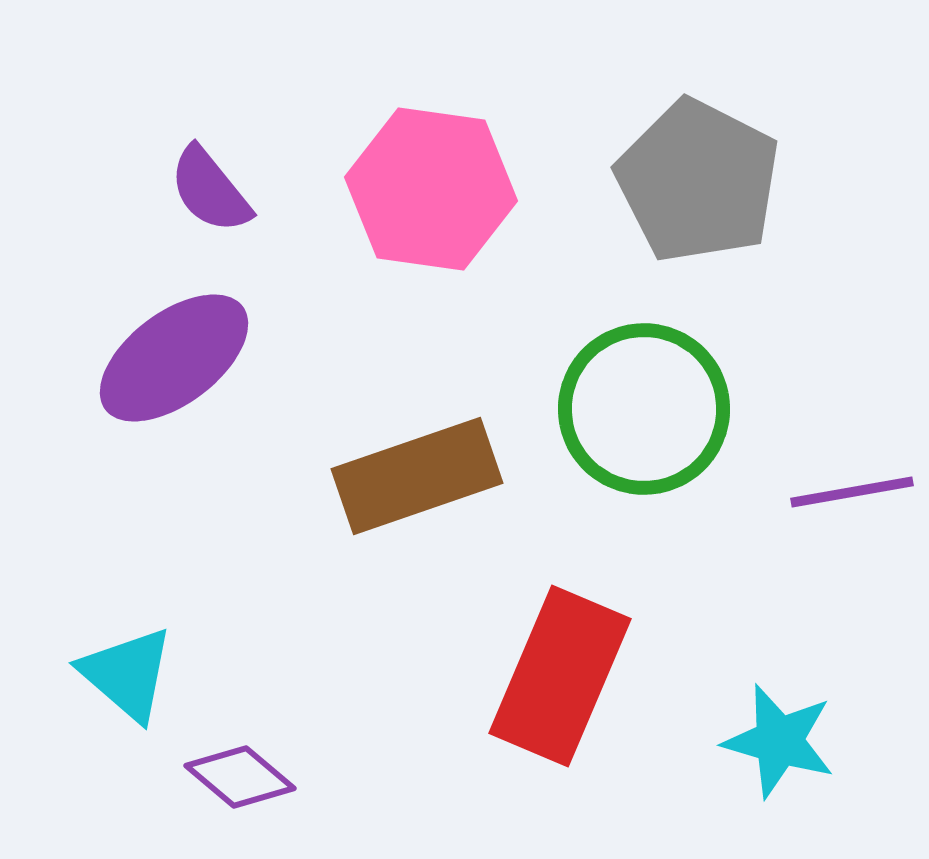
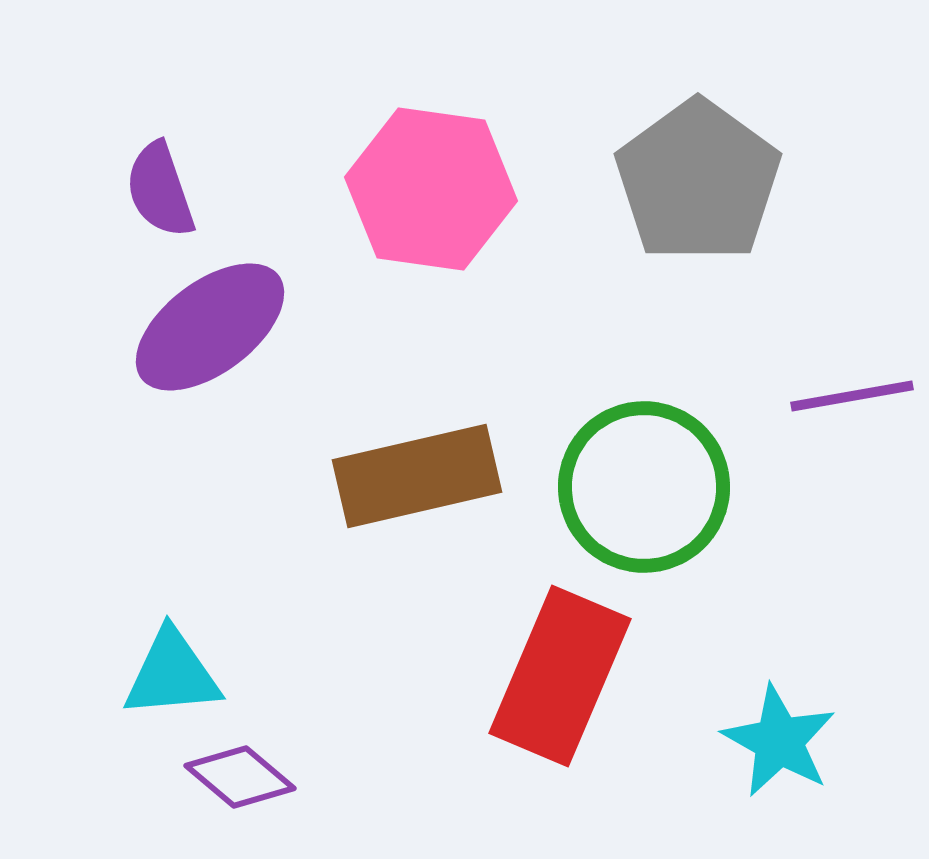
gray pentagon: rotated 9 degrees clockwise
purple semicircle: moved 50 px left; rotated 20 degrees clockwise
purple ellipse: moved 36 px right, 31 px up
green circle: moved 78 px down
brown rectangle: rotated 6 degrees clockwise
purple line: moved 96 px up
cyan triangle: moved 45 px right; rotated 46 degrees counterclockwise
cyan star: rotated 13 degrees clockwise
